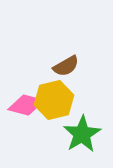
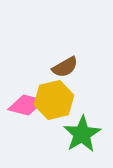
brown semicircle: moved 1 px left, 1 px down
